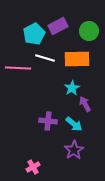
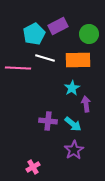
green circle: moved 3 px down
orange rectangle: moved 1 px right, 1 px down
purple arrow: moved 1 px right; rotated 21 degrees clockwise
cyan arrow: moved 1 px left
